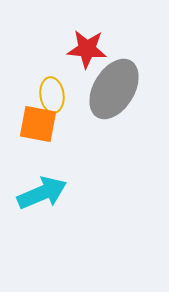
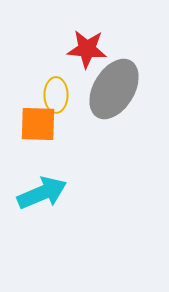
yellow ellipse: moved 4 px right; rotated 8 degrees clockwise
orange square: rotated 9 degrees counterclockwise
